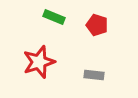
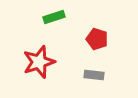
green rectangle: rotated 40 degrees counterclockwise
red pentagon: moved 14 px down
